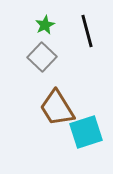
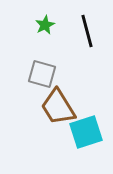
gray square: moved 17 px down; rotated 28 degrees counterclockwise
brown trapezoid: moved 1 px right, 1 px up
